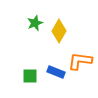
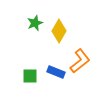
orange L-shape: rotated 135 degrees clockwise
